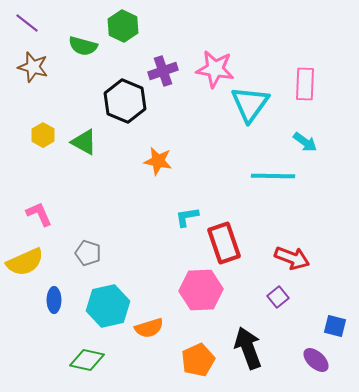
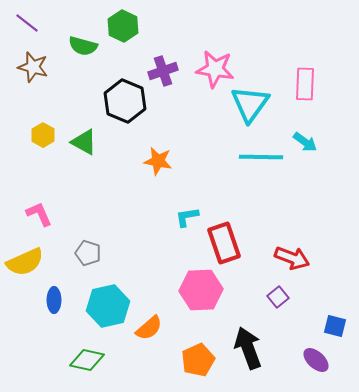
cyan line: moved 12 px left, 19 px up
orange semicircle: rotated 24 degrees counterclockwise
